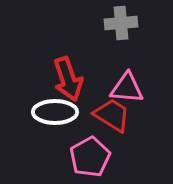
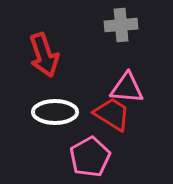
gray cross: moved 2 px down
red arrow: moved 24 px left, 24 px up
red trapezoid: moved 1 px up
